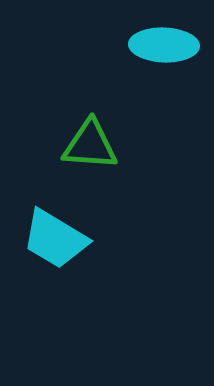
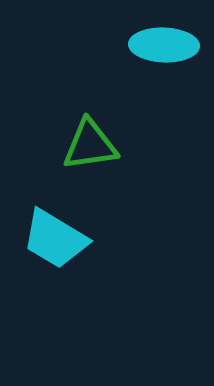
green triangle: rotated 12 degrees counterclockwise
